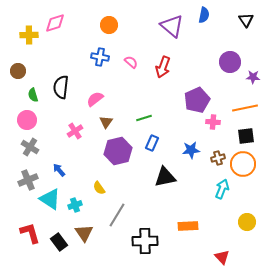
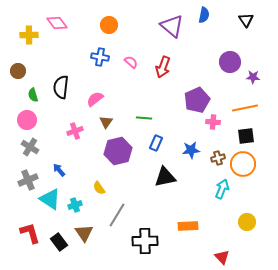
pink diamond at (55, 23): moved 2 px right; rotated 70 degrees clockwise
green line at (144, 118): rotated 21 degrees clockwise
pink cross at (75, 131): rotated 14 degrees clockwise
blue rectangle at (152, 143): moved 4 px right
